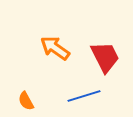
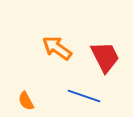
orange arrow: moved 2 px right
blue line: rotated 36 degrees clockwise
